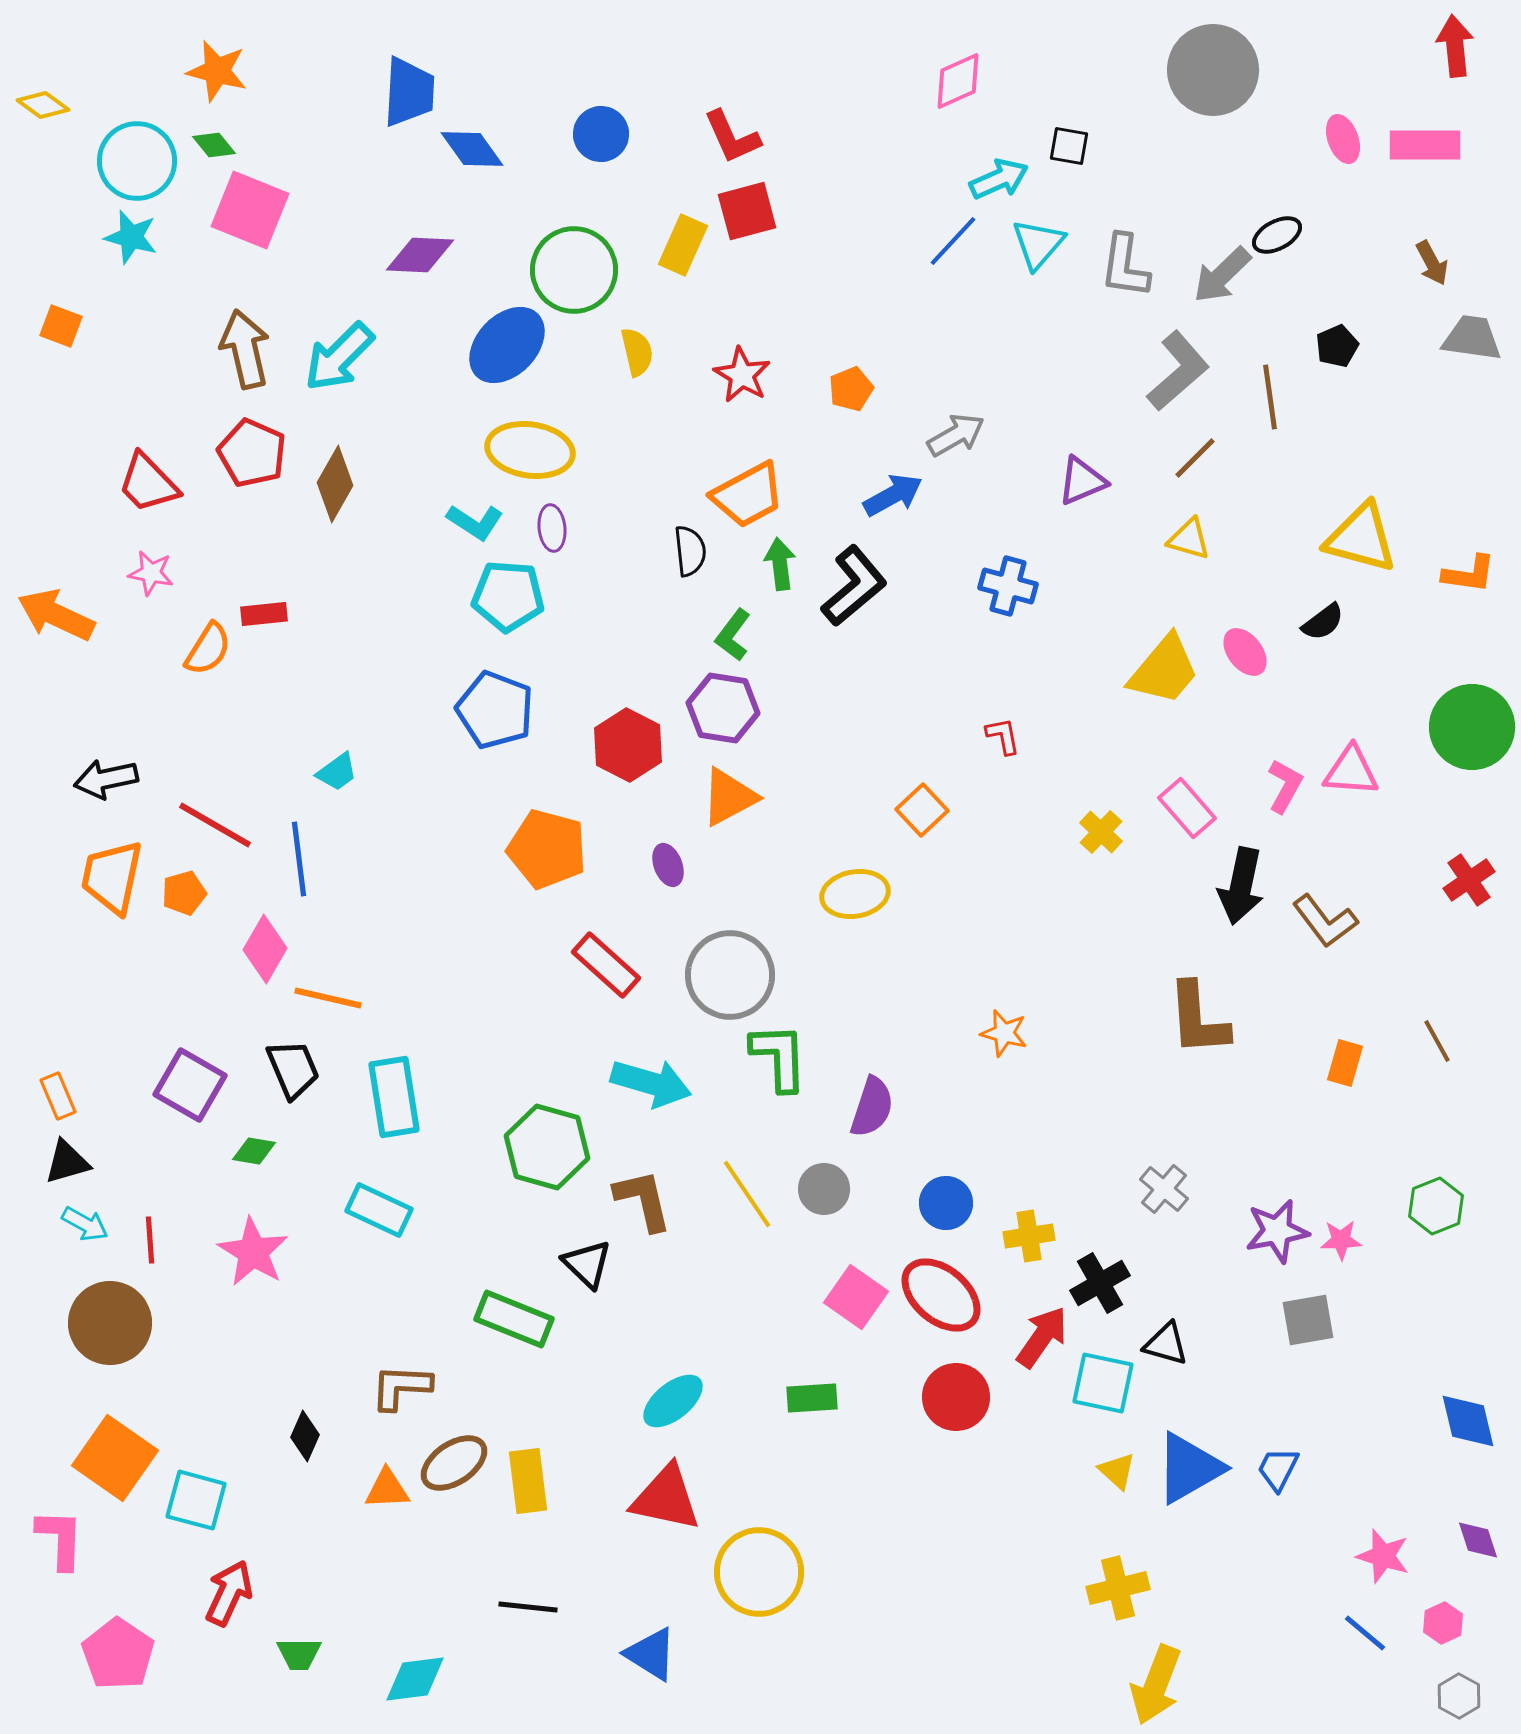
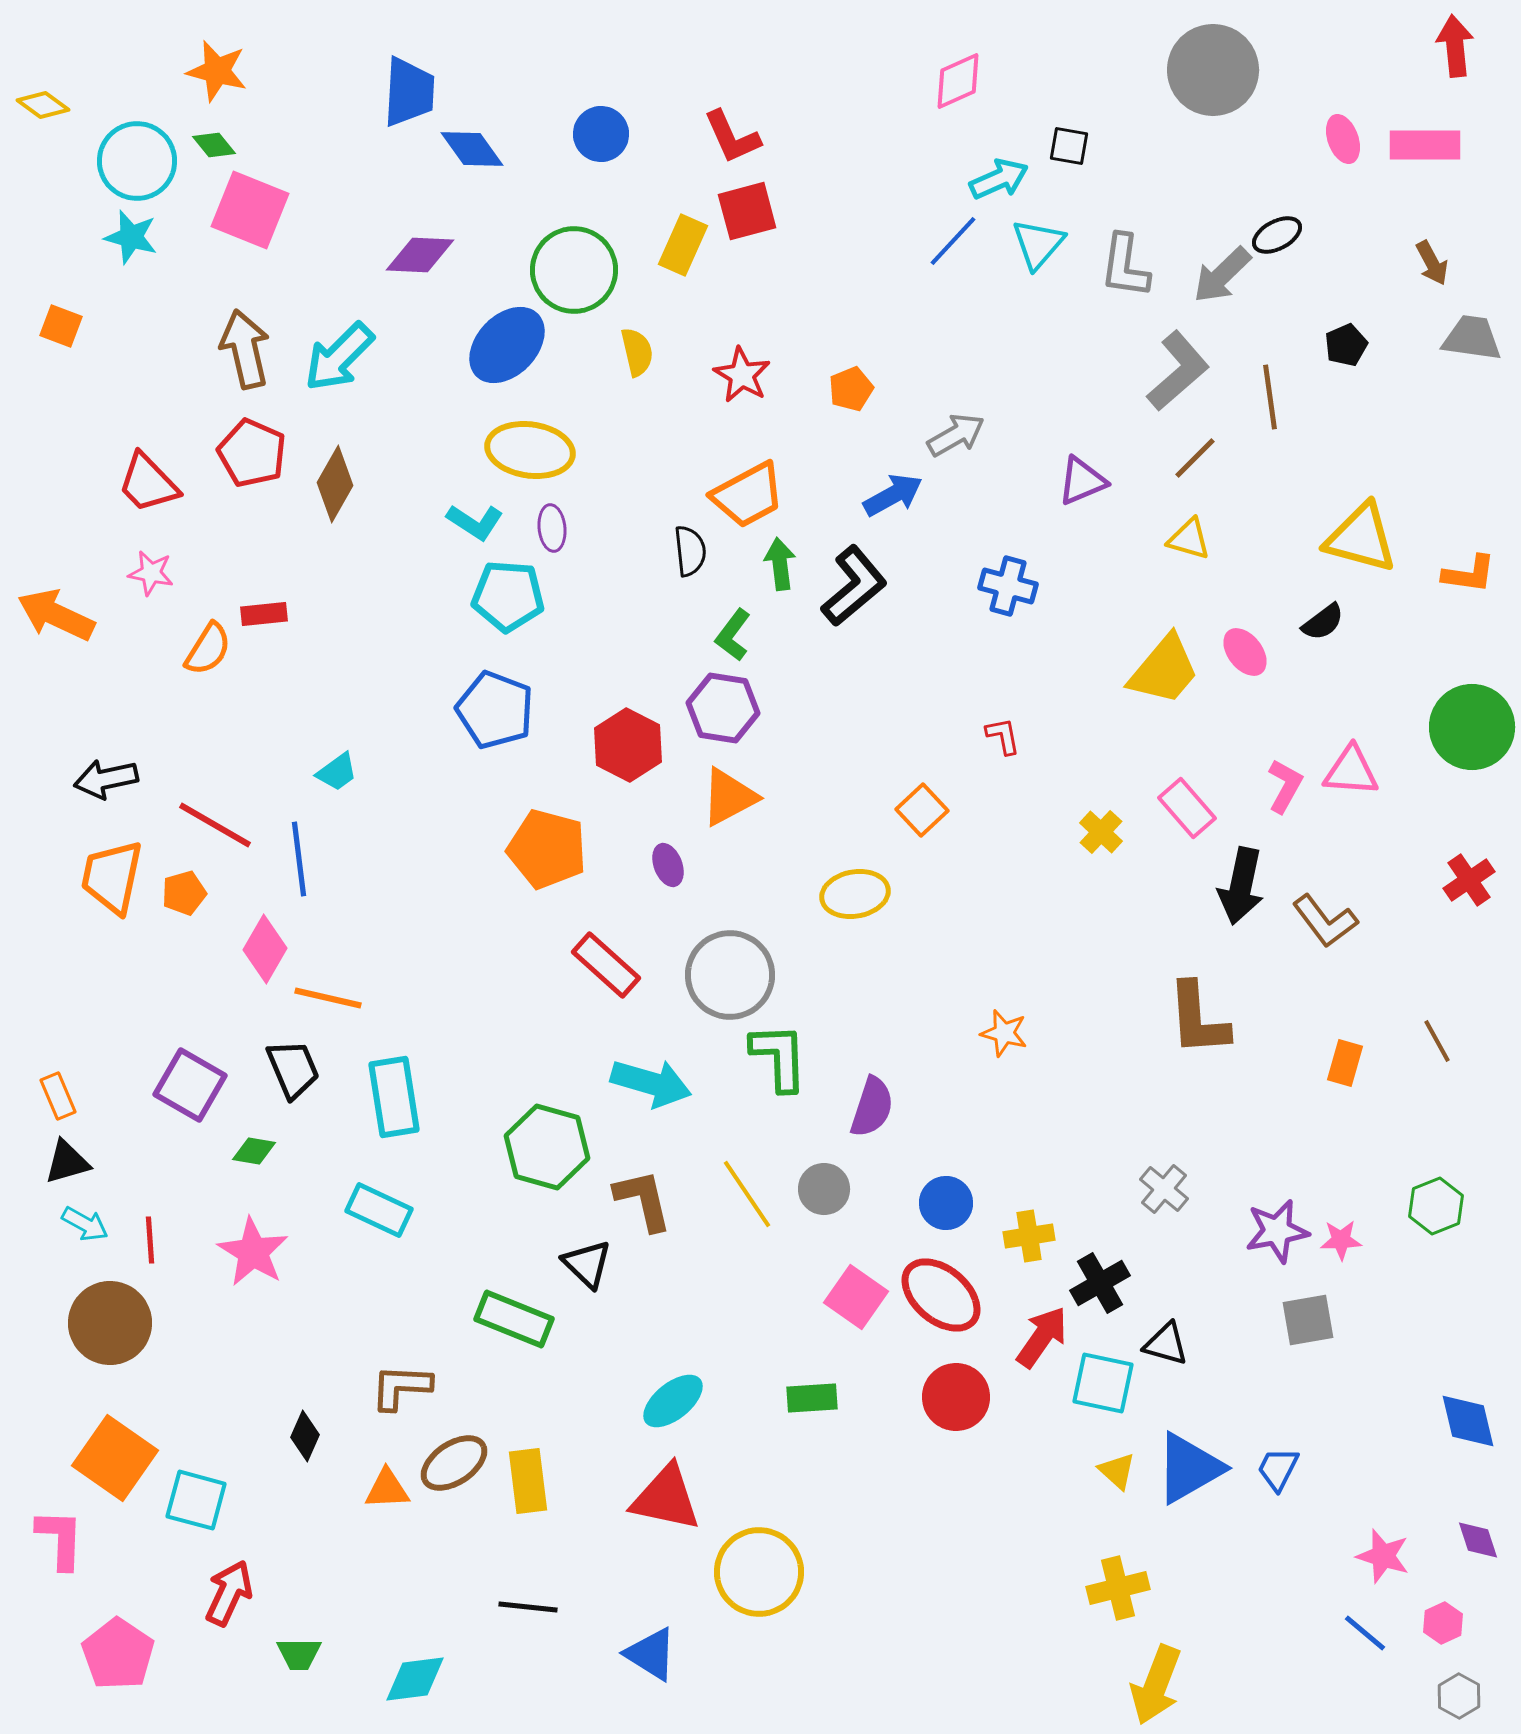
black pentagon at (1337, 346): moved 9 px right, 1 px up
